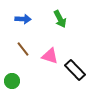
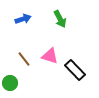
blue arrow: rotated 21 degrees counterclockwise
brown line: moved 1 px right, 10 px down
green circle: moved 2 px left, 2 px down
